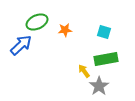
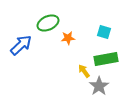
green ellipse: moved 11 px right, 1 px down
orange star: moved 3 px right, 8 px down
